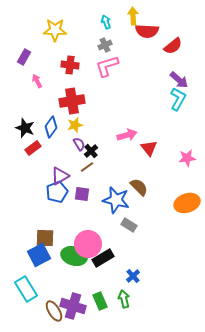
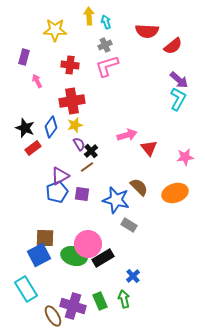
yellow arrow at (133, 16): moved 44 px left
purple rectangle at (24, 57): rotated 14 degrees counterclockwise
pink star at (187, 158): moved 2 px left, 1 px up
orange ellipse at (187, 203): moved 12 px left, 10 px up
brown ellipse at (54, 311): moved 1 px left, 5 px down
